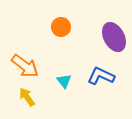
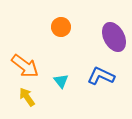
cyan triangle: moved 3 px left
